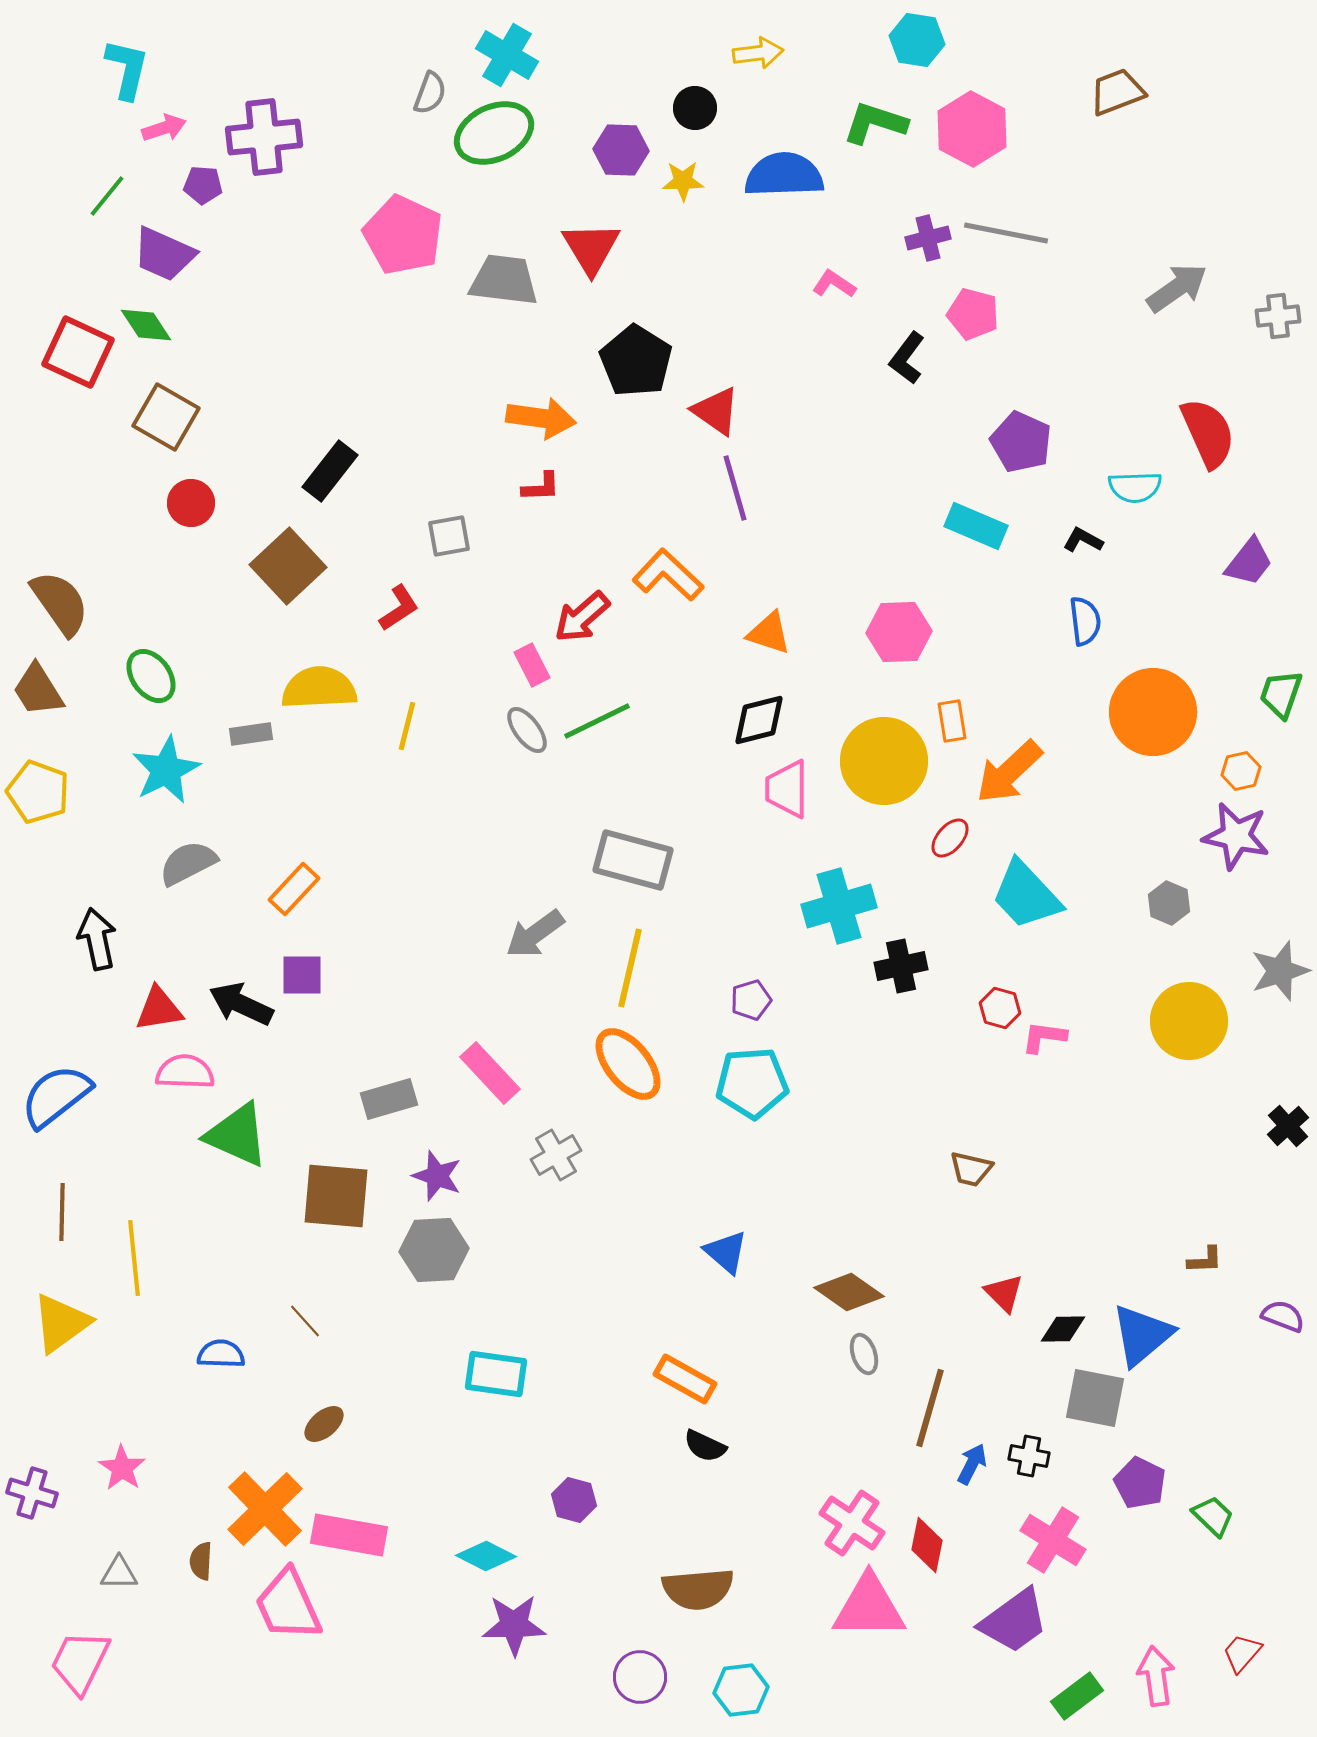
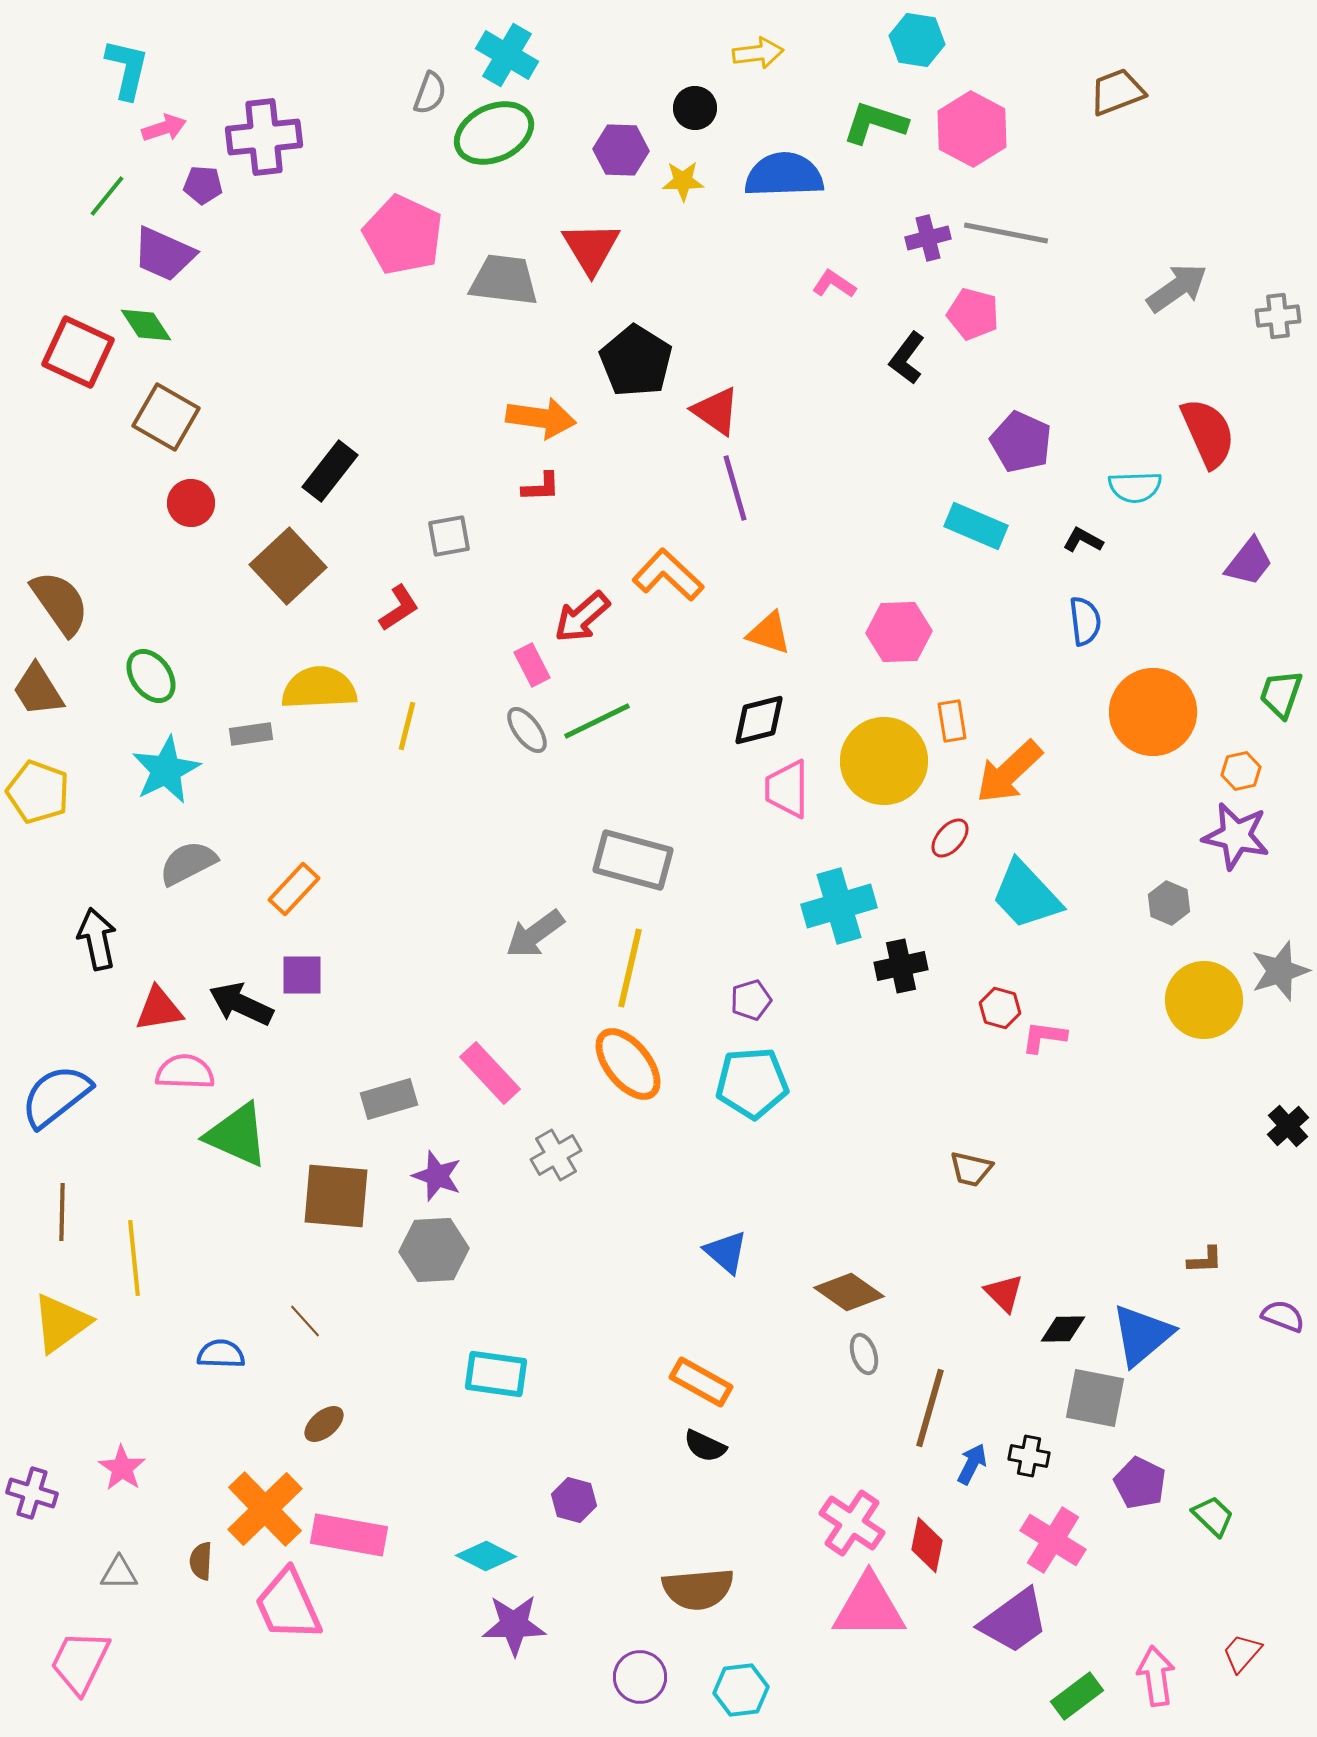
yellow circle at (1189, 1021): moved 15 px right, 21 px up
orange rectangle at (685, 1379): moved 16 px right, 3 px down
